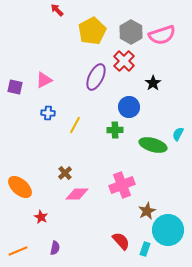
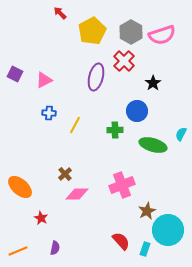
red arrow: moved 3 px right, 3 px down
purple ellipse: rotated 12 degrees counterclockwise
purple square: moved 13 px up; rotated 14 degrees clockwise
blue circle: moved 8 px right, 4 px down
blue cross: moved 1 px right
cyan semicircle: moved 3 px right
brown cross: moved 1 px down
red star: moved 1 px down
